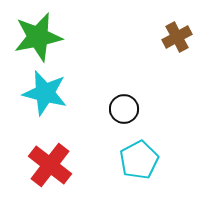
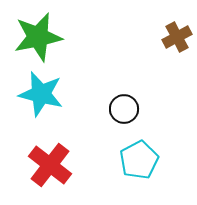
cyan star: moved 4 px left, 1 px down
